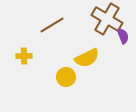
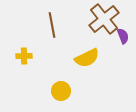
brown cross: moved 3 px left; rotated 20 degrees clockwise
brown line: rotated 70 degrees counterclockwise
yellow circle: moved 5 px left, 14 px down
